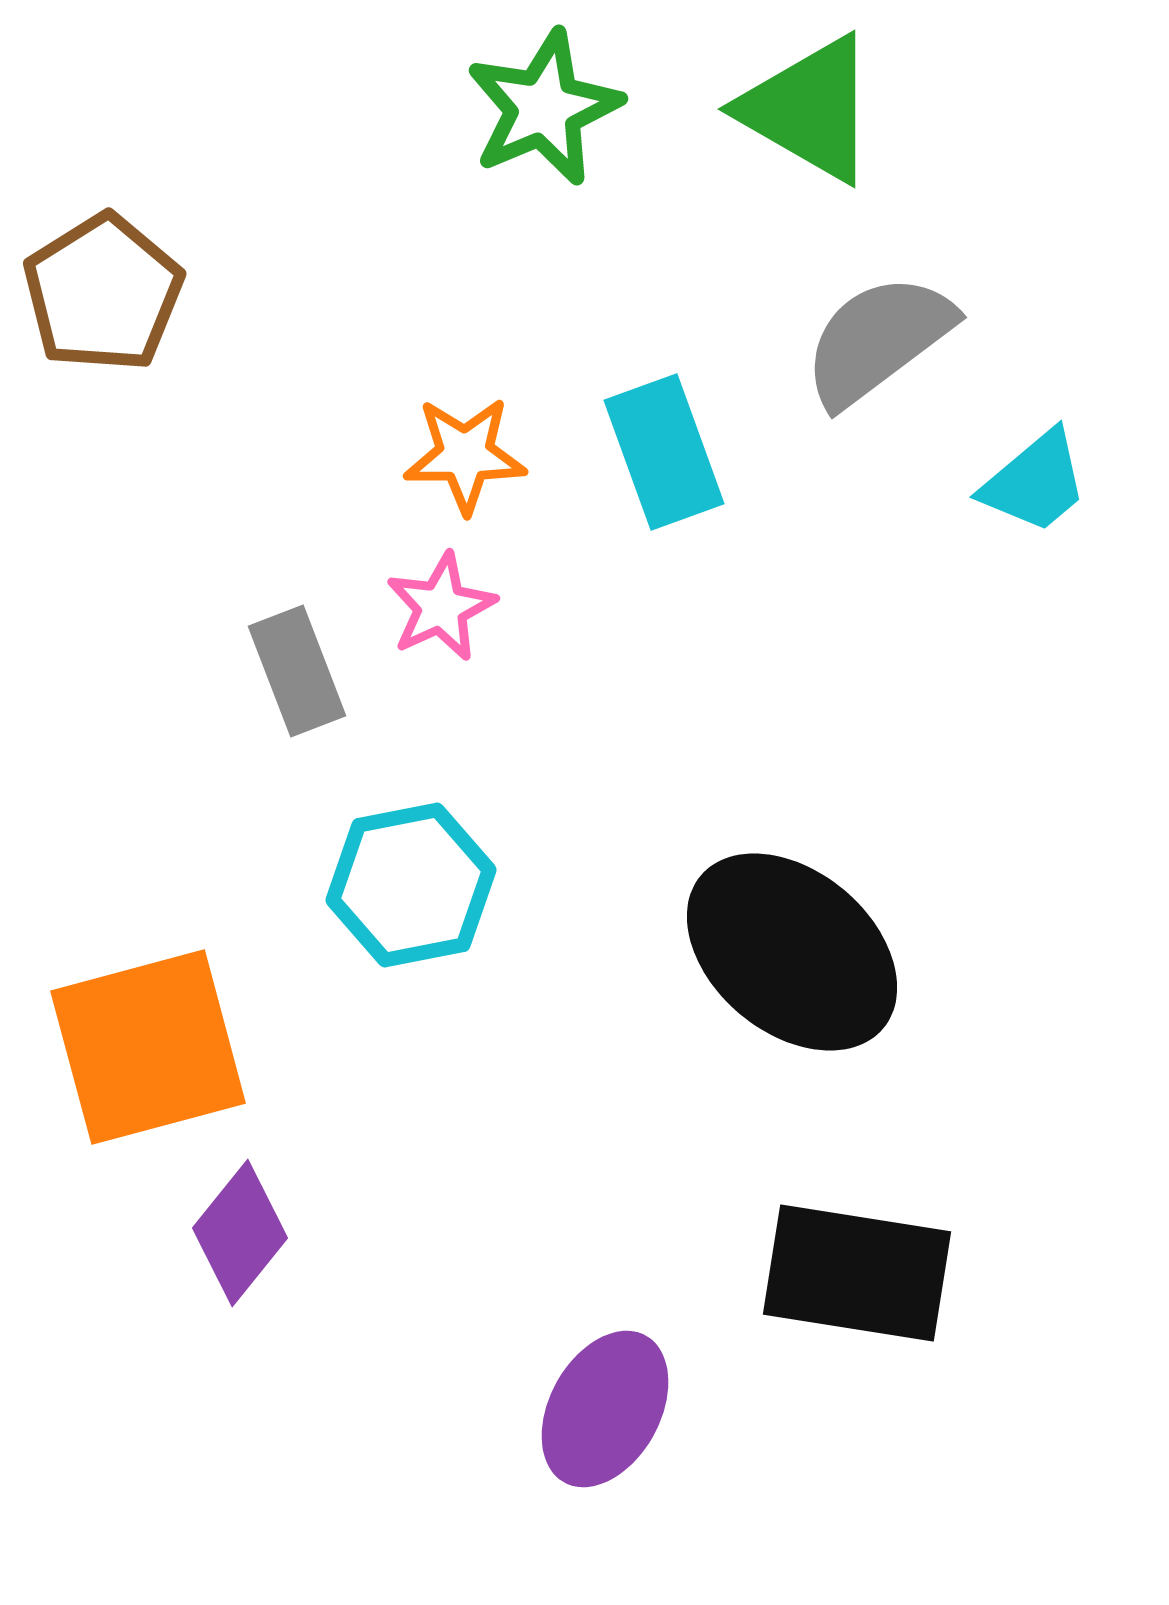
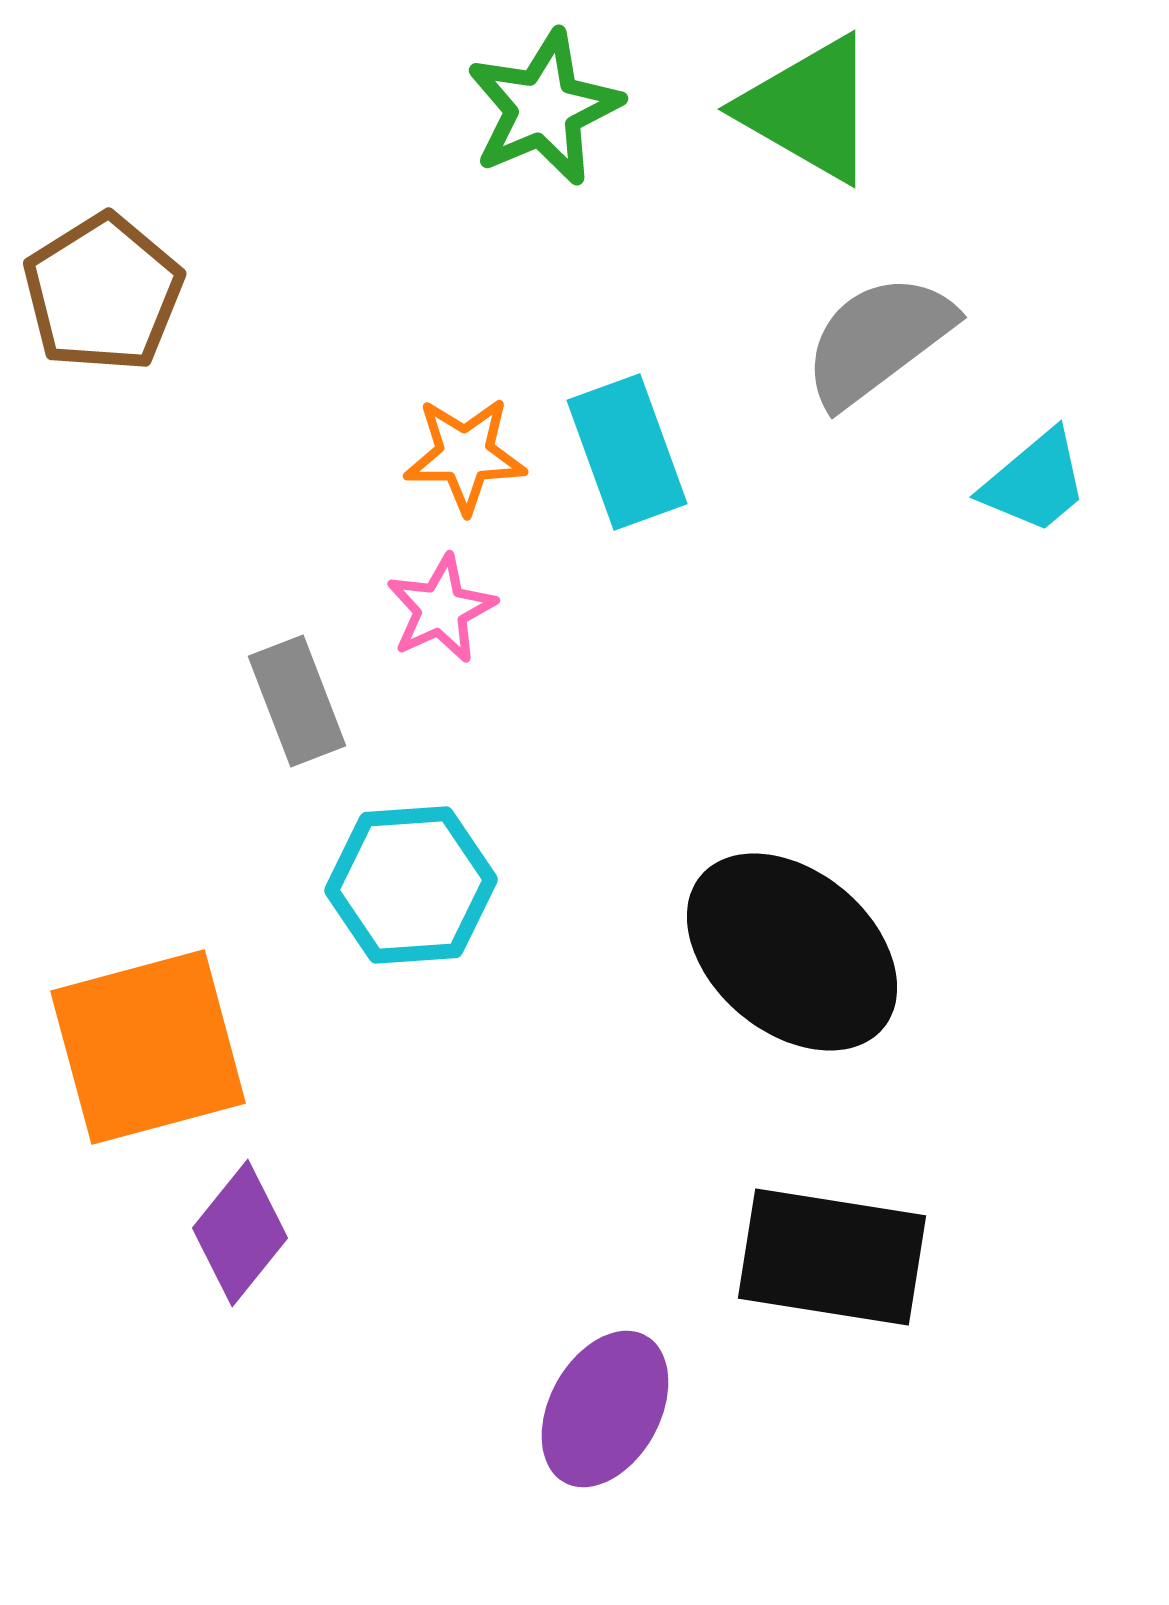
cyan rectangle: moved 37 px left
pink star: moved 2 px down
gray rectangle: moved 30 px down
cyan hexagon: rotated 7 degrees clockwise
black rectangle: moved 25 px left, 16 px up
